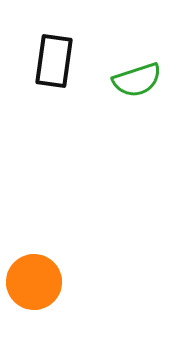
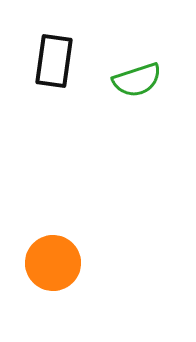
orange circle: moved 19 px right, 19 px up
